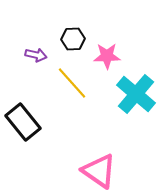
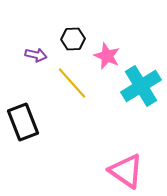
pink star: rotated 24 degrees clockwise
cyan cross: moved 5 px right, 8 px up; rotated 18 degrees clockwise
black rectangle: rotated 18 degrees clockwise
pink triangle: moved 27 px right
